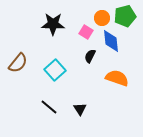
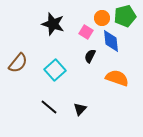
black star: rotated 15 degrees clockwise
black triangle: rotated 16 degrees clockwise
